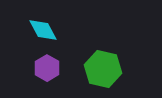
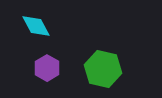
cyan diamond: moved 7 px left, 4 px up
